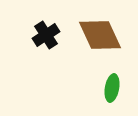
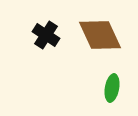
black cross: rotated 24 degrees counterclockwise
